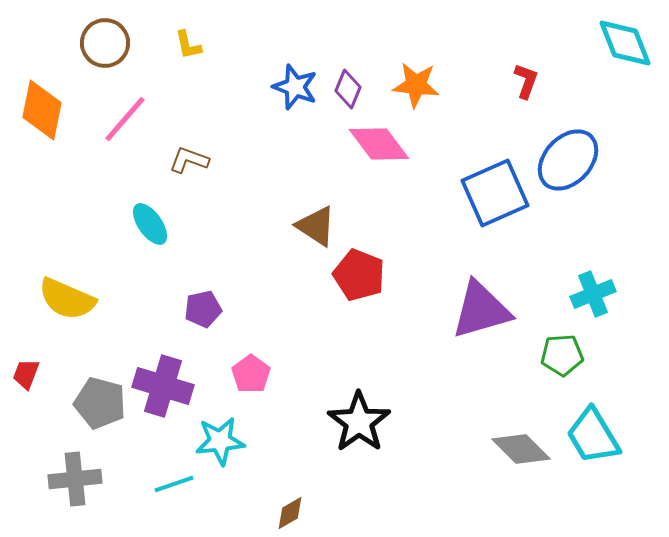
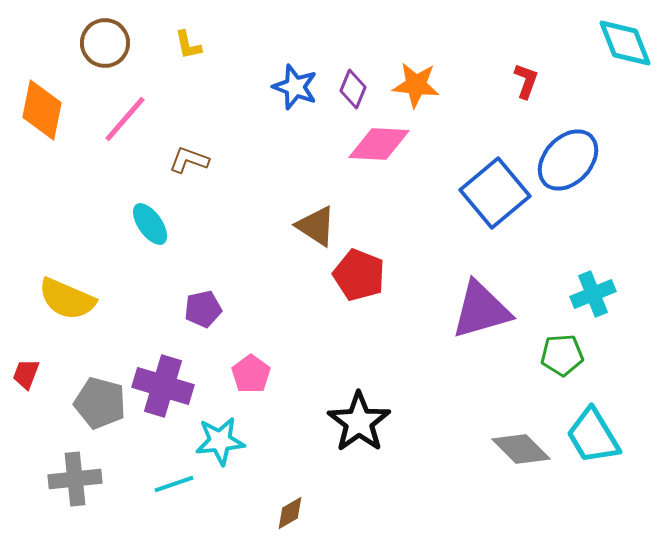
purple diamond: moved 5 px right
pink diamond: rotated 50 degrees counterclockwise
blue square: rotated 16 degrees counterclockwise
